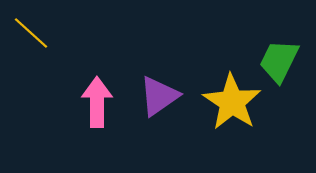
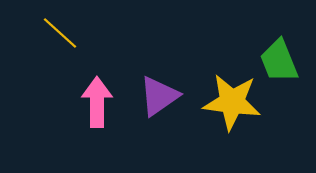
yellow line: moved 29 px right
green trapezoid: rotated 48 degrees counterclockwise
yellow star: rotated 26 degrees counterclockwise
